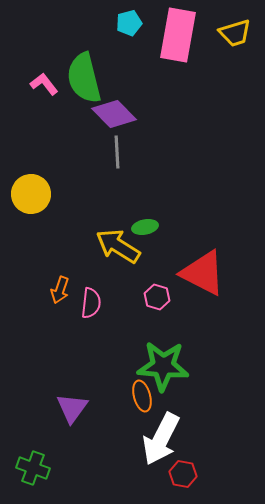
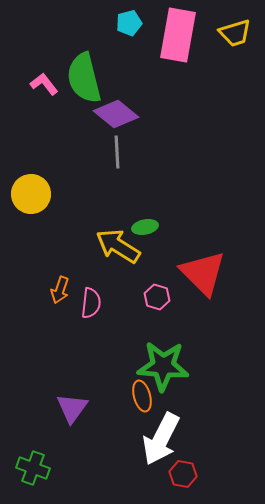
purple diamond: moved 2 px right; rotated 6 degrees counterclockwise
red triangle: rotated 18 degrees clockwise
